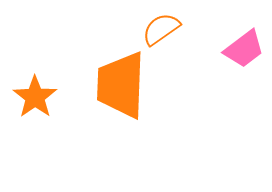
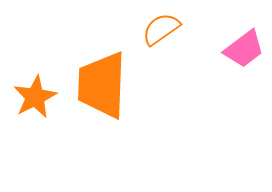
orange trapezoid: moved 19 px left
orange star: rotated 9 degrees clockwise
